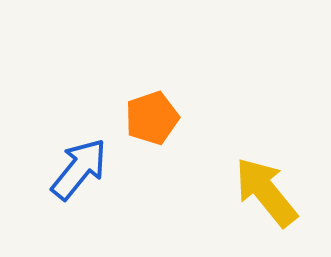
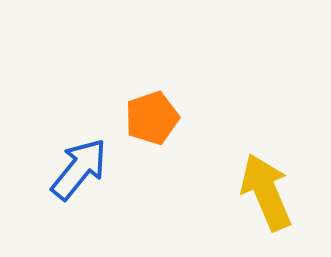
yellow arrow: rotated 16 degrees clockwise
